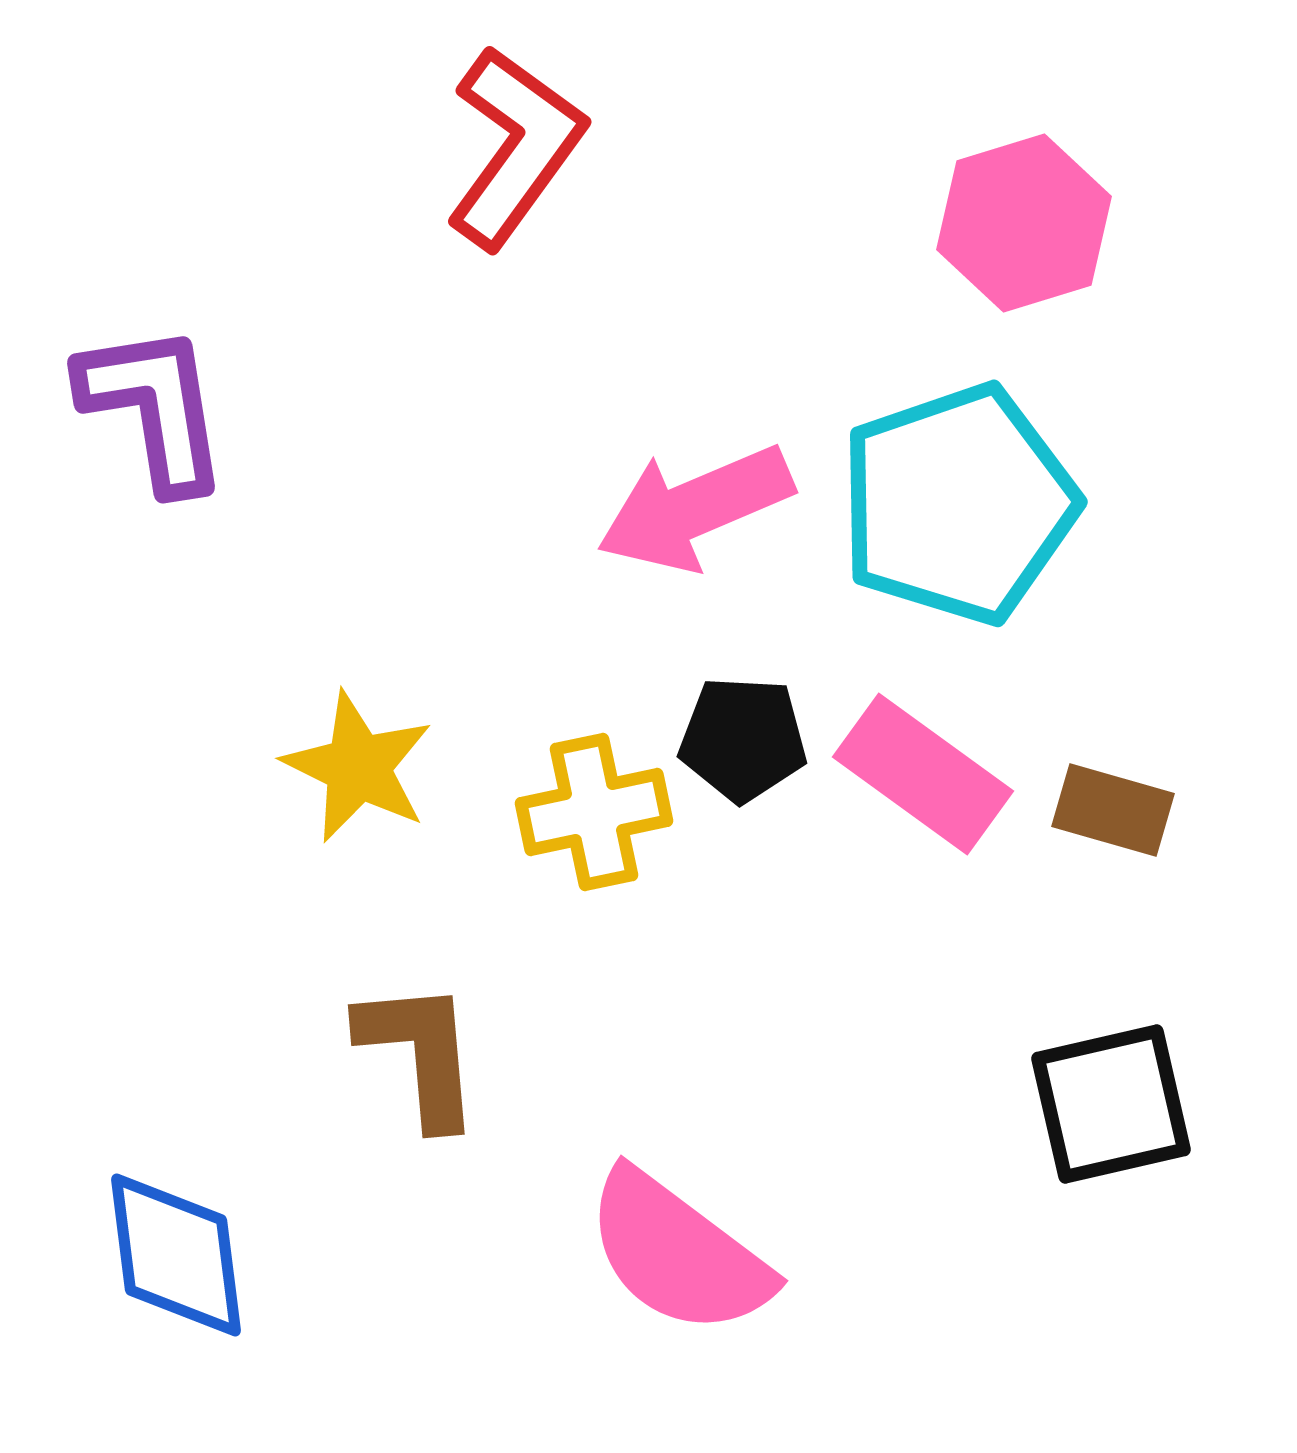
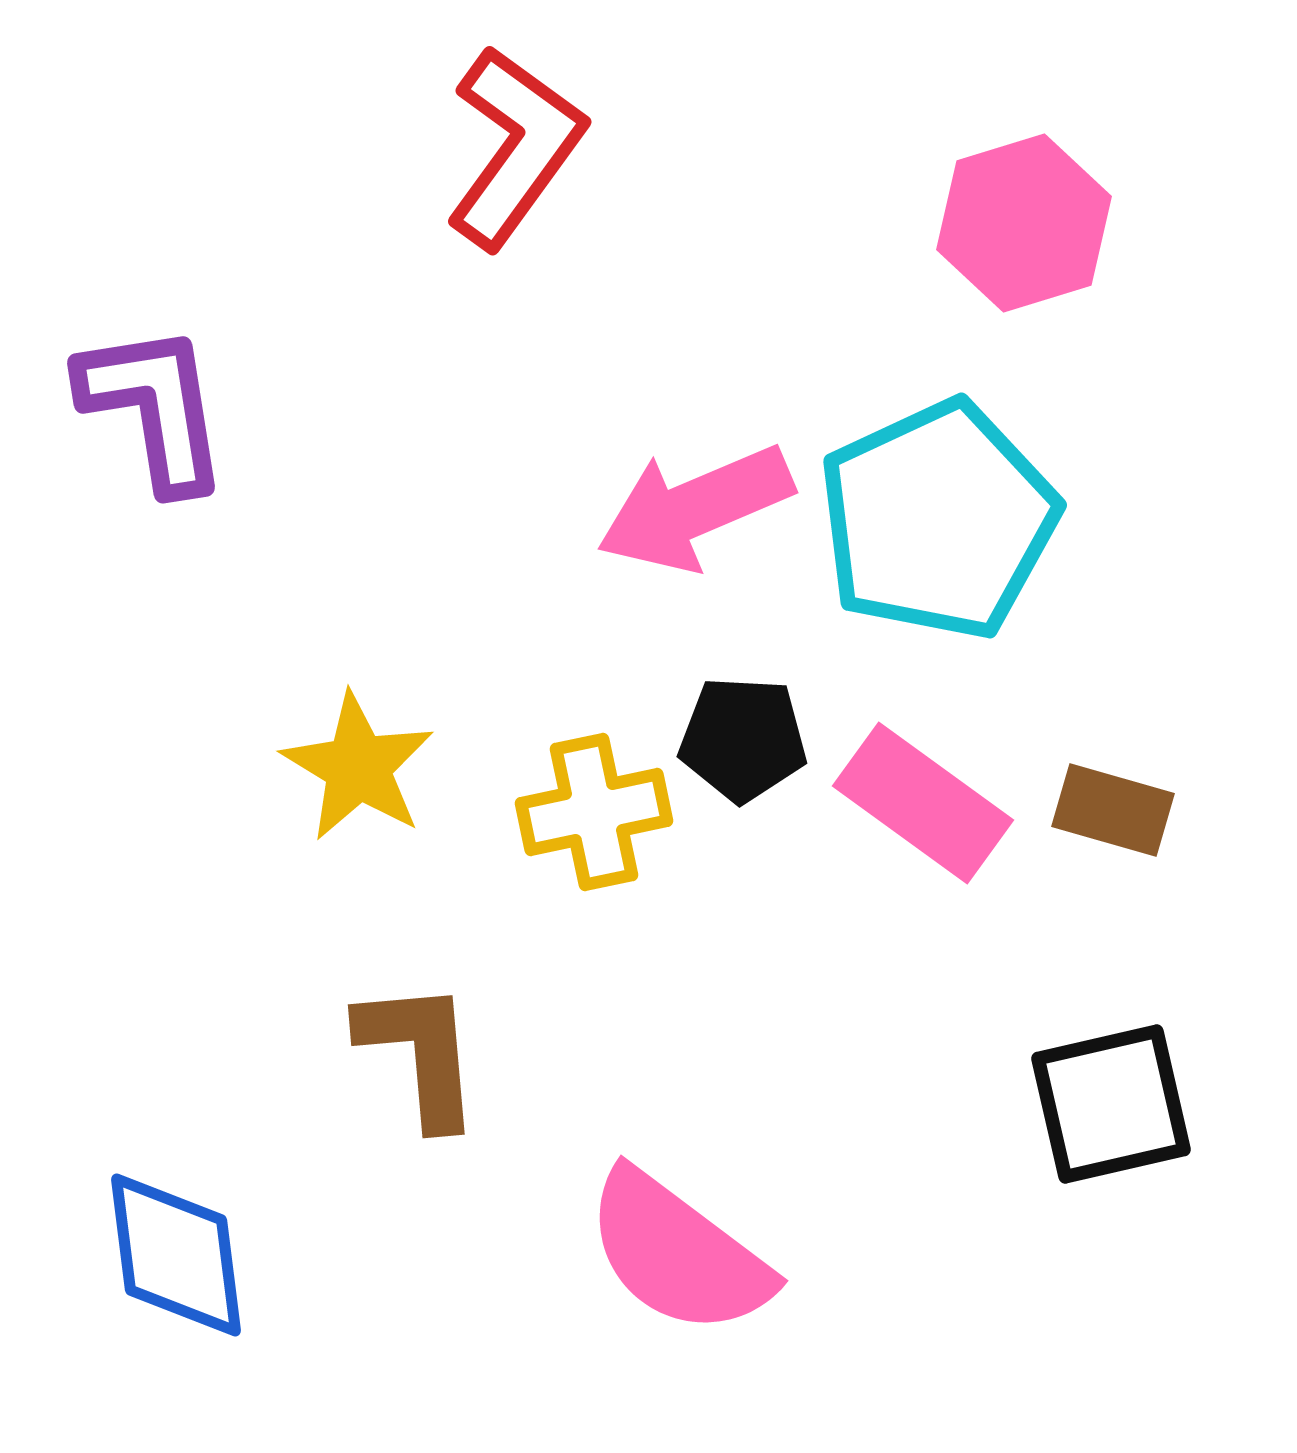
cyan pentagon: moved 20 px left, 16 px down; rotated 6 degrees counterclockwise
yellow star: rotated 5 degrees clockwise
pink rectangle: moved 29 px down
